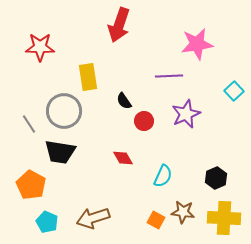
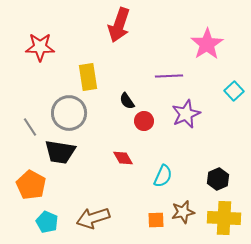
pink star: moved 10 px right; rotated 24 degrees counterclockwise
black semicircle: moved 3 px right
gray circle: moved 5 px right, 2 px down
gray line: moved 1 px right, 3 px down
black hexagon: moved 2 px right, 1 px down
brown star: rotated 20 degrees counterclockwise
orange square: rotated 30 degrees counterclockwise
